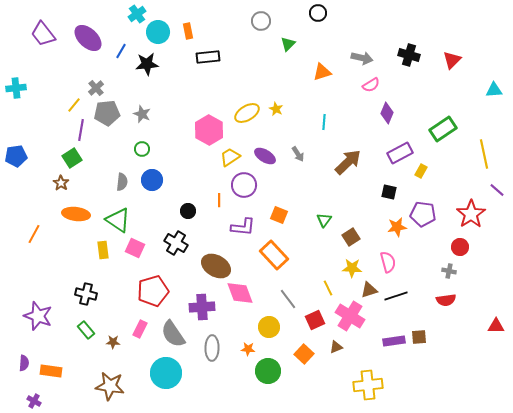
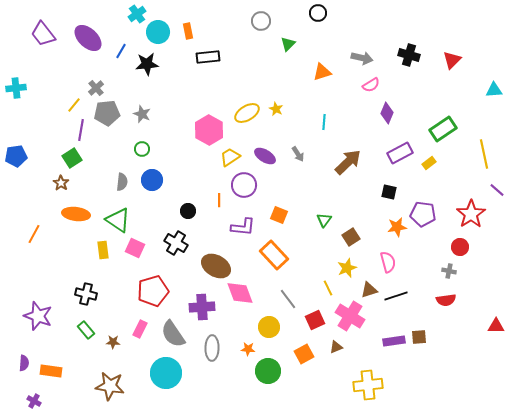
yellow rectangle at (421, 171): moved 8 px right, 8 px up; rotated 24 degrees clockwise
yellow star at (352, 268): moved 5 px left; rotated 24 degrees counterclockwise
orange square at (304, 354): rotated 18 degrees clockwise
